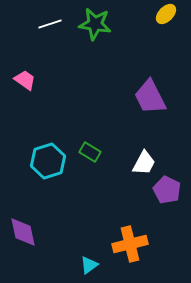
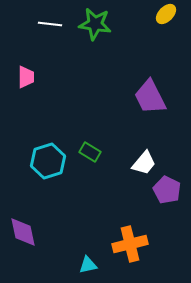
white line: rotated 25 degrees clockwise
pink trapezoid: moved 1 px right, 3 px up; rotated 55 degrees clockwise
white trapezoid: rotated 12 degrees clockwise
cyan triangle: moved 1 px left; rotated 24 degrees clockwise
